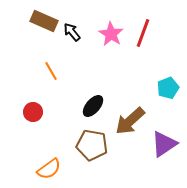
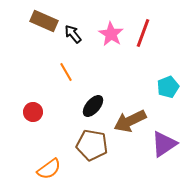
black arrow: moved 1 px right, 2 px down
orange line: moved 15 px right, 1 px down
cyan pentagon: moved 1 px up
brown arrow: rotated 16 degrees clockwise
